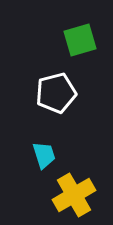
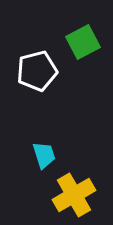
green square: moved 3 px right, 2 px down; rotated 12 degrees counterclockwise
white pentagon: moved 19 px left, 22 px up
